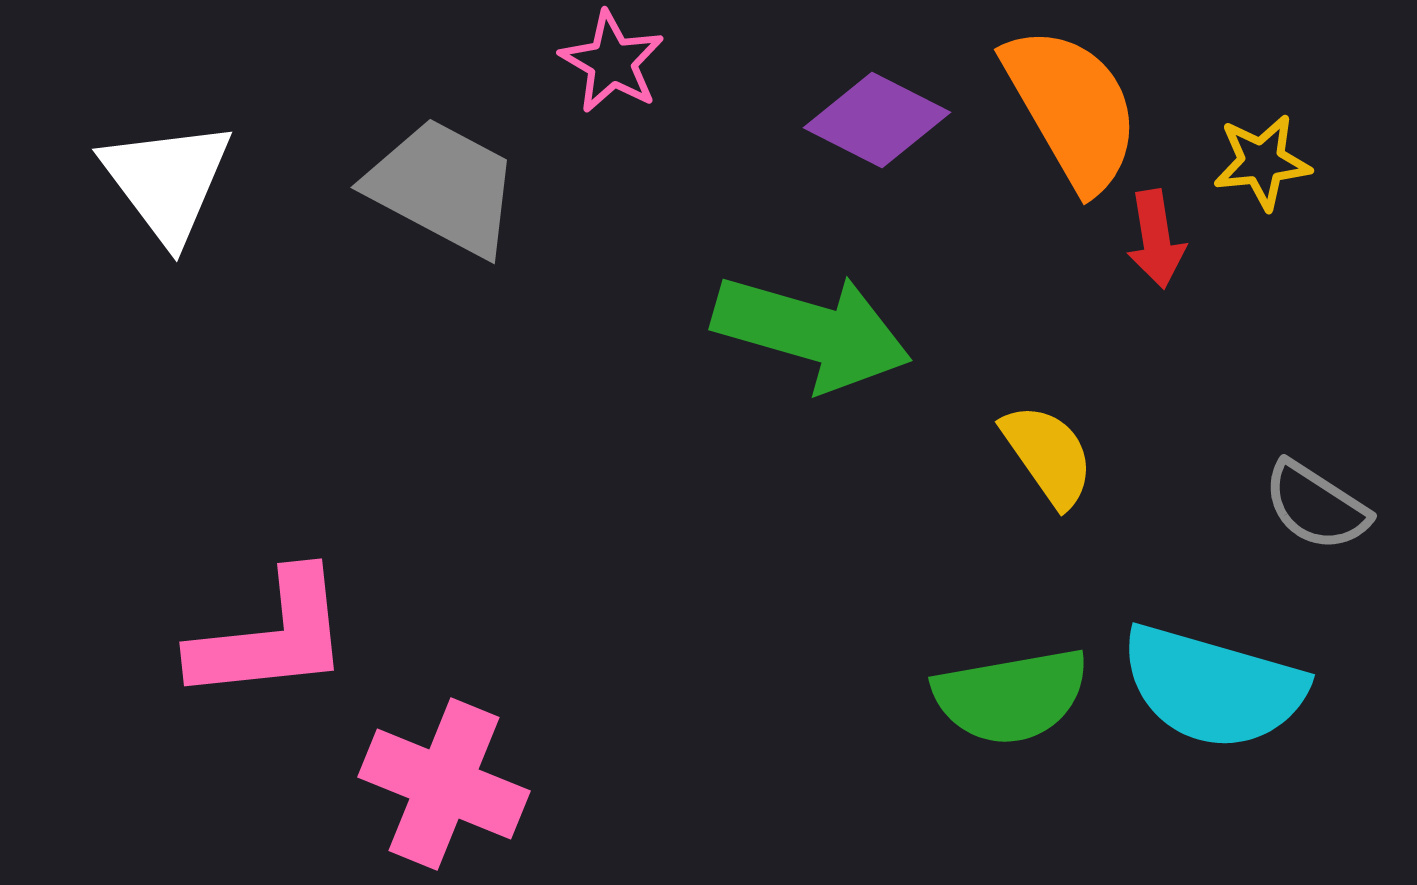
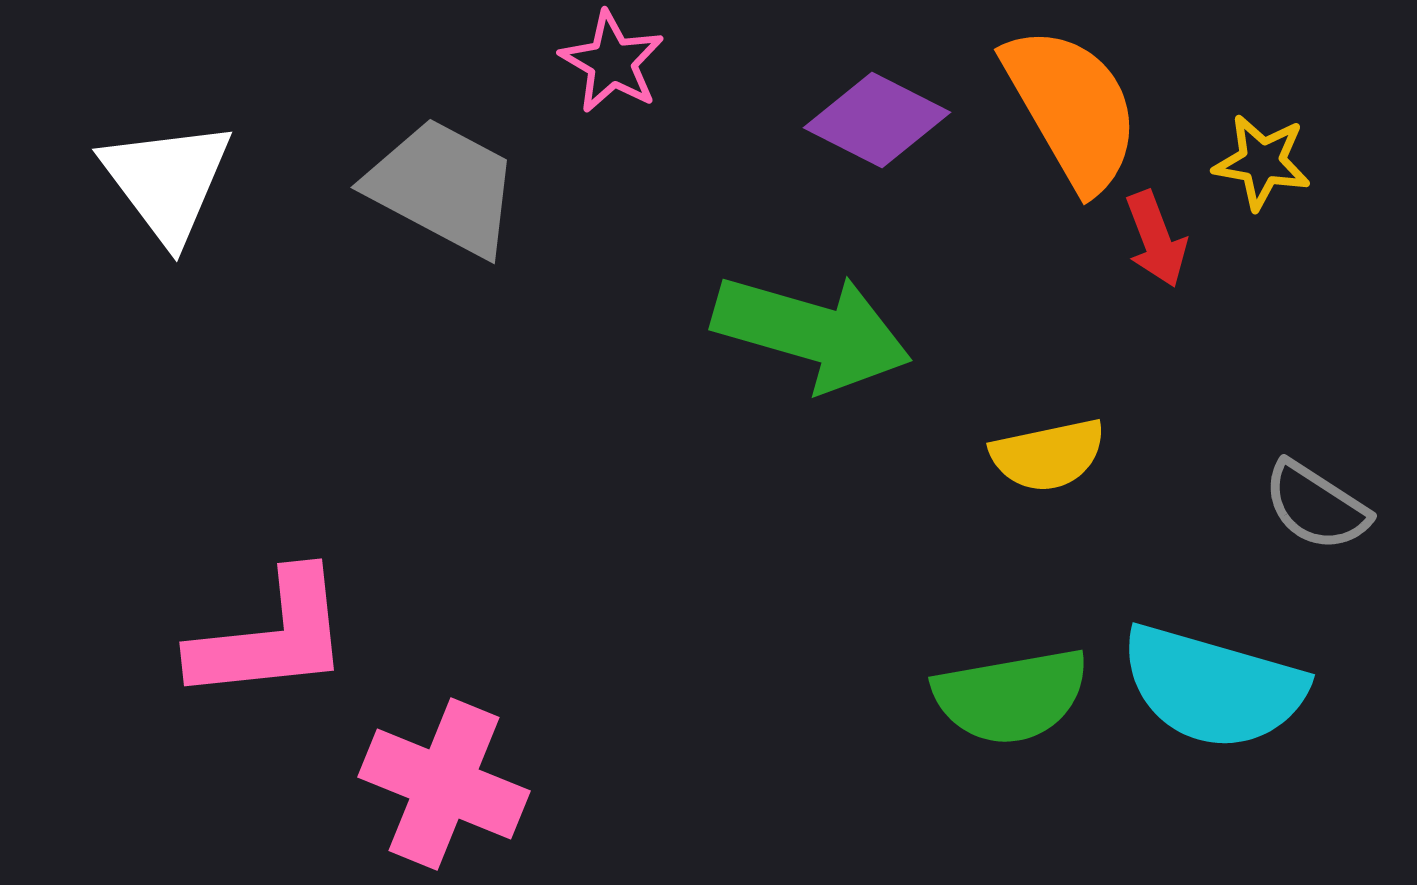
yellow star: rotated 16 degrees clockwise
red arrow: rotated 12 degrees counterclockwise
yellow semicircle: rotated 113 degrees clockwise
